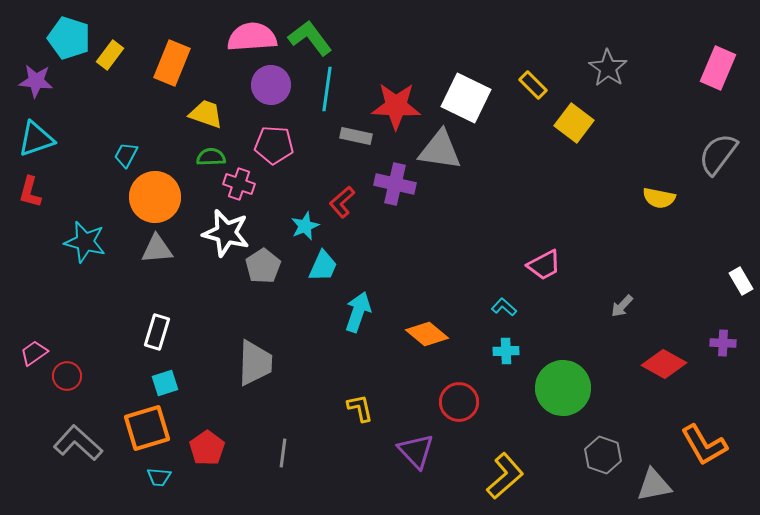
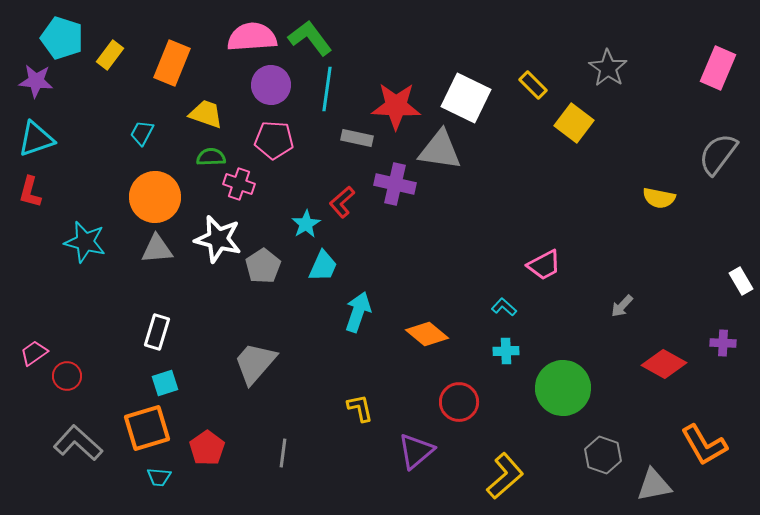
cyan pentagon at (69, 38): moved 7 px left
gray rectangle at (356, 136): moved 1 px right, 2 px down
pink pentagon at (274, 145): moved 5 px up
cyan trapezoid at (126, 155): moved 16 px right, 22 px up
cyan star at (305, 226): moved 1 px right, 2 px up; rotated 8 degrees counterclockwise
white star at (226, 233): moved 8 px left, 6 px down
gray trapezoid at (255, 363): rotated 141 degrees counterclockwise
purple triangle at (416, 451): rotated 33 degrees clockwise
